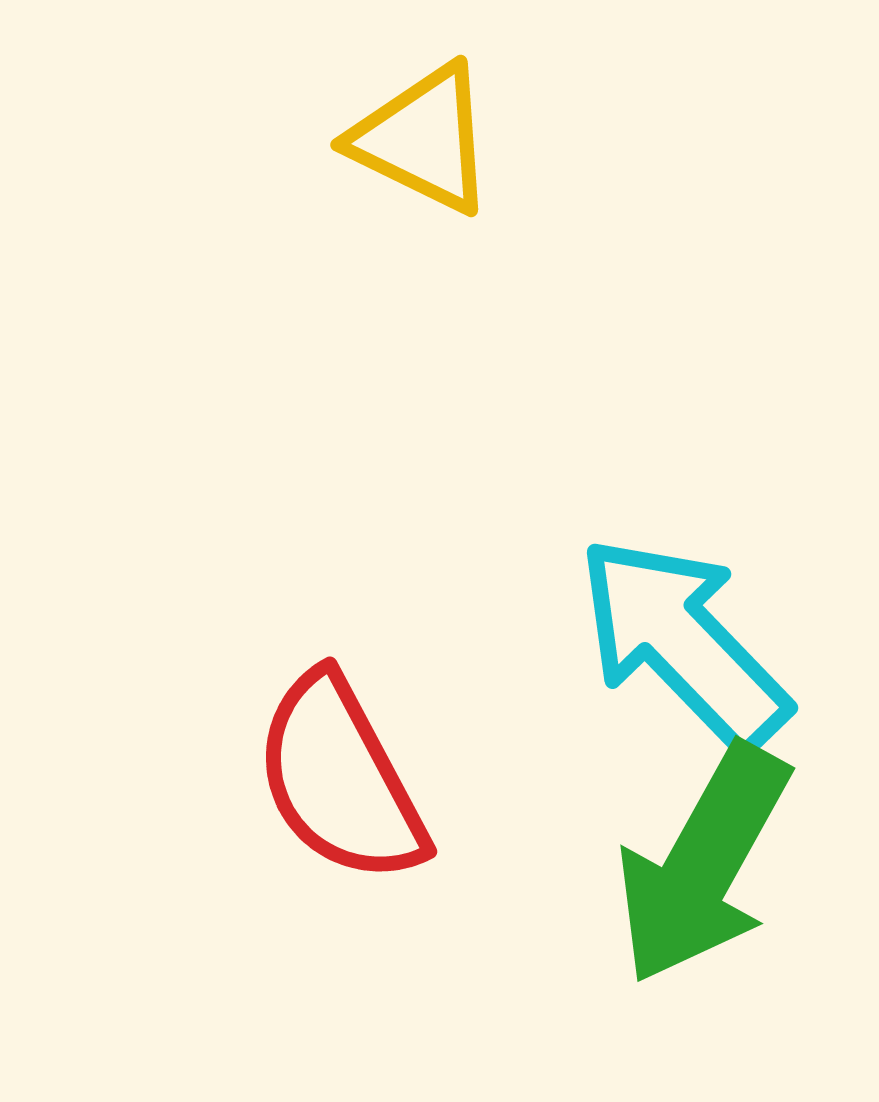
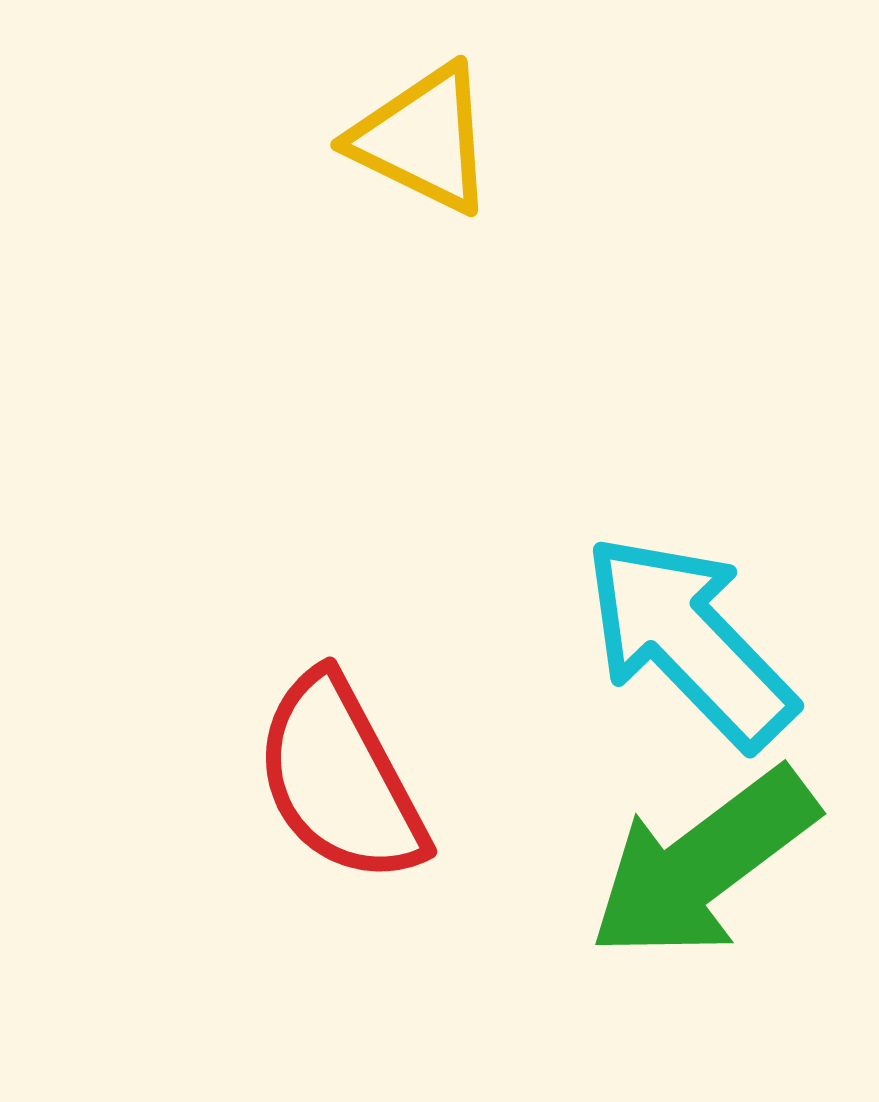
cyan arrow: moved 6 px right, 2 px up
green arrow: rotated 24 degrees clockwise
